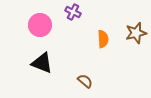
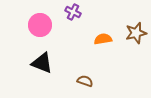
orange semicircle: rotated 96 degrees counterclockwise
brown semicircle: rotated 21 degrees counterclockwise
